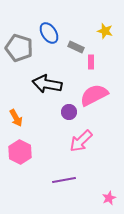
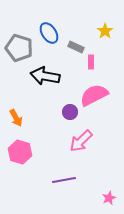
yellow star: rotated 21 degrees clockwise
black arrow: moved 2 px left, 8 px up
purple circle: moved 1 px right
pink hexagon: rotated 10 degrees counterclockwise
